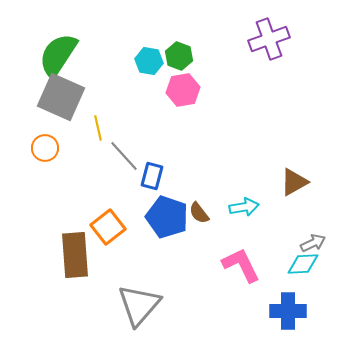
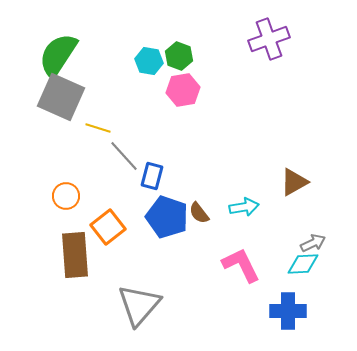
yellow line: rotated 60 degrees counterclockwise
orange circle: moved 21 px right, 48 px down
